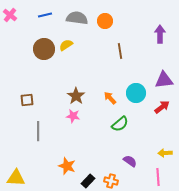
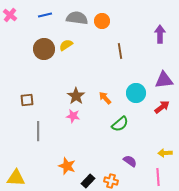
orange circle: moved 3 px left
orange arrow: moved 5 px left
